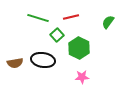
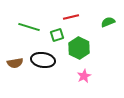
green line: moved 9 px left, 9 px down
green semicircle: rotated 32 degrees clockwise
green square: rotated 24 degrees clockwise
pink star: moved 2 px right, 1 px up; rotated 24 degrees counterclockwise
